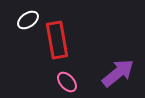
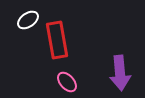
purple arrow: moved 2 px right; rotated 124 degrees clockwise
